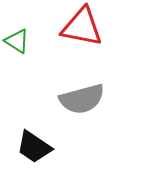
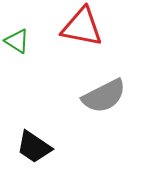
gray semicircle: moved 22 px right, 3 px up; rotated 12 degrees counterclockwise
